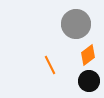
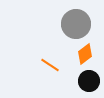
orange diamond: moved 3 px left, 1 px up
orange line: rotated 30 degrees counterclockwise
